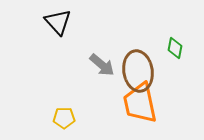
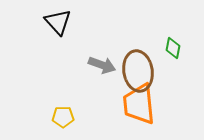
green diamond: moved 2 px left
gray arrow: rotated 20 degrees counterclockwise
orange trapezoid: moved 1 px left, 1 px down; rotated 6 degrees clockwise
yellow pentagon: moved 1 px left, 1 px up
